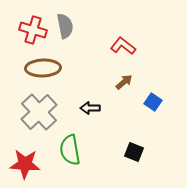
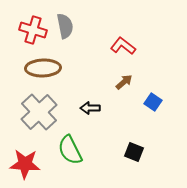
green semicircle: rotated 16 degrees counterclockwise
